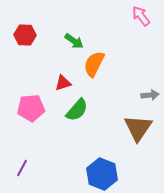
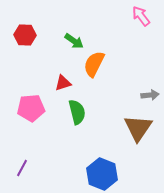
green semicircle: moved 2 px down; rotated 55 degrees counterclockwise
